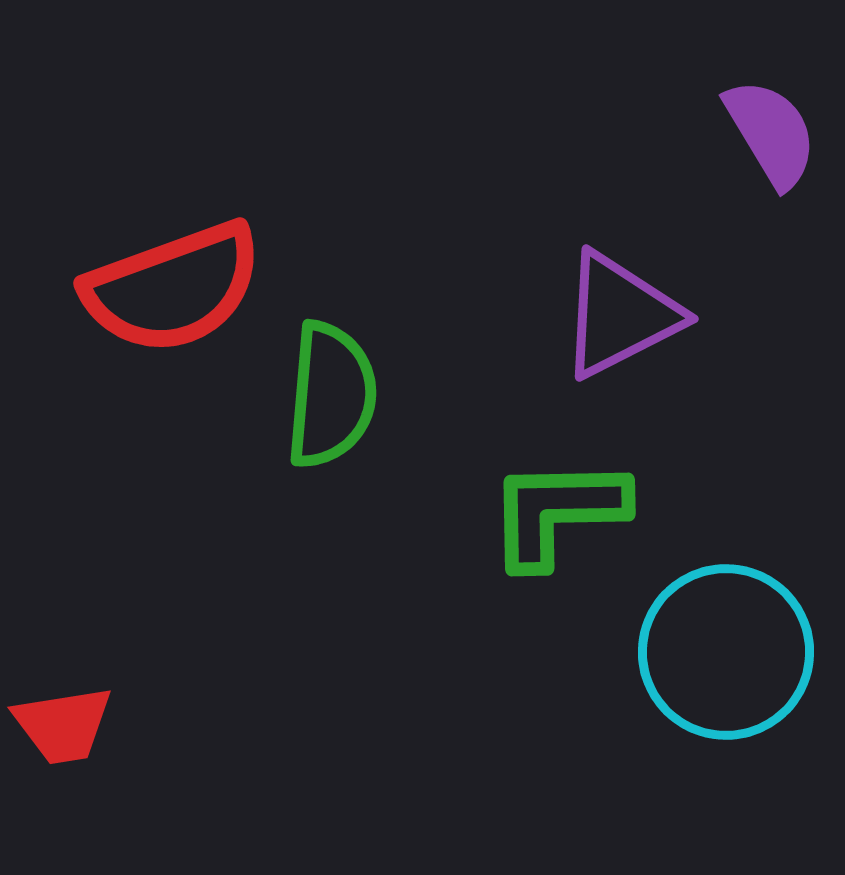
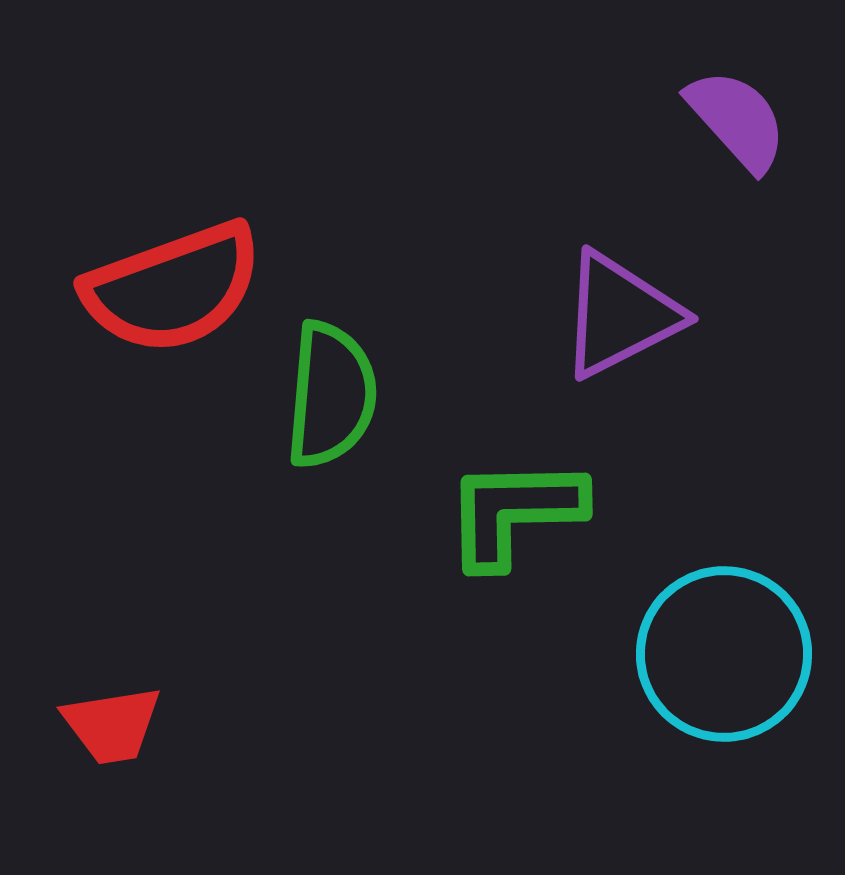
purple semicircle: moved 34 px left, 13 px up; rotated 11 degrees counterclockwise
green L-shape: moved 43 px left
cyan circle: moved 2 px left, 2 px down
red trapezoid: moved 49 px right
